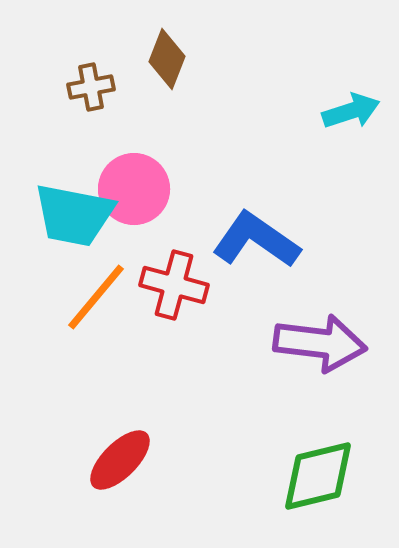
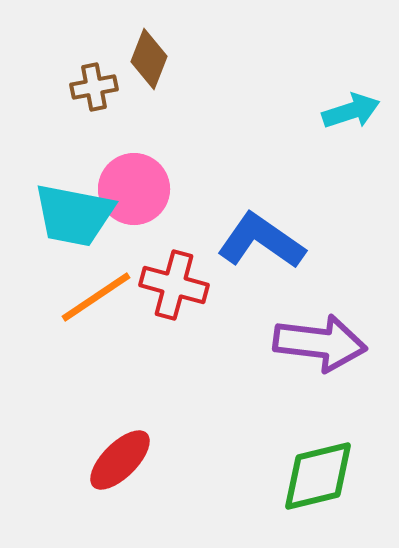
brown diamond: moved 18 px left
brown cross: moved 3 px right
blue L-shape: moved 5 px right, 1 px down
orange line: rotated 16 degrees clockwise
